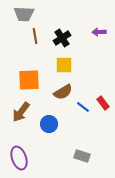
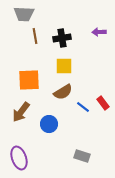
black cross: rotated 24 degrees clockwise
yellow square: moved 1 px down
